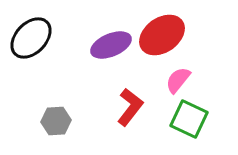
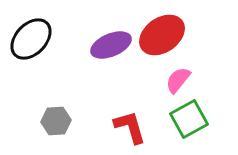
black ellipse: moved 1 px down
red L-shape: moved 20 px down; rotated 54 degrees counterclockwise
green square: rotated 36 degrees clockwise
